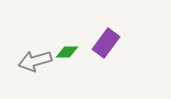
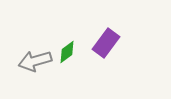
green diamond: rotated 35 degrees counterclockwise
